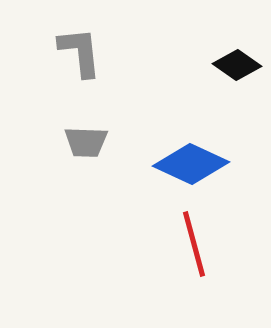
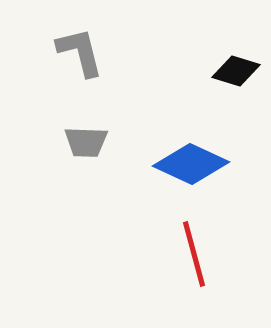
gray L-shape: rotated 8 degrees counterclockwise
black diamond: moved 1 px left, 6 px down; rotated 18 degrees counterclockwise
red line: moved 10 px down
